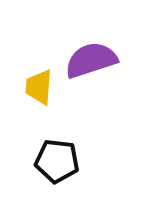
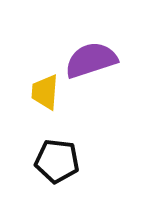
yellow trapezoid: moved 6 px right, 5 px down
